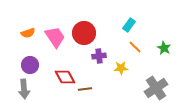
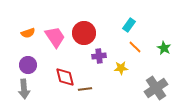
purple circle: moved 2 px left
red diamond: rotated 15 degrees clockwise
